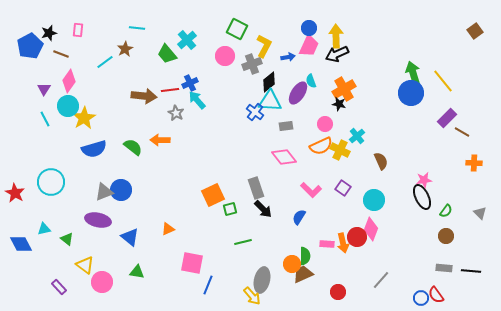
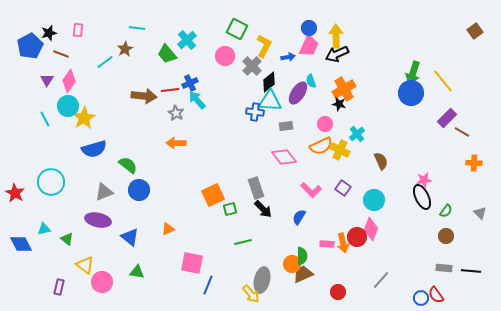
gray cross at (252, 64): moved 2 px down; rotated 24 degrees counterclockwise
green arrow at (413, 73): rotated 145 degrees counterclockwise
purple triangle at (44, 89): moved 3 px right, 9 px up
blue cross at (255, 112): rotated 30 degrees counterclockwise
cyan cross at (357, 136): moved 2 px up
orange arrow at (160, 140): moved 16 px right, 3 px down
green semicircle at (133, 147): moved 5 px left, 18 px down
blue circle at (121, 190): moved 18 px right
green semicircle at (305, 256): moved 3 px left
purple rectangle at (59, 287): rotated 56 degrees clockwise
yellow arrow at (252, 296): moved 1 px left, 2 px up
